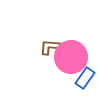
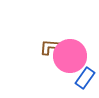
pink circle: moved 1 px left, 1 px up
